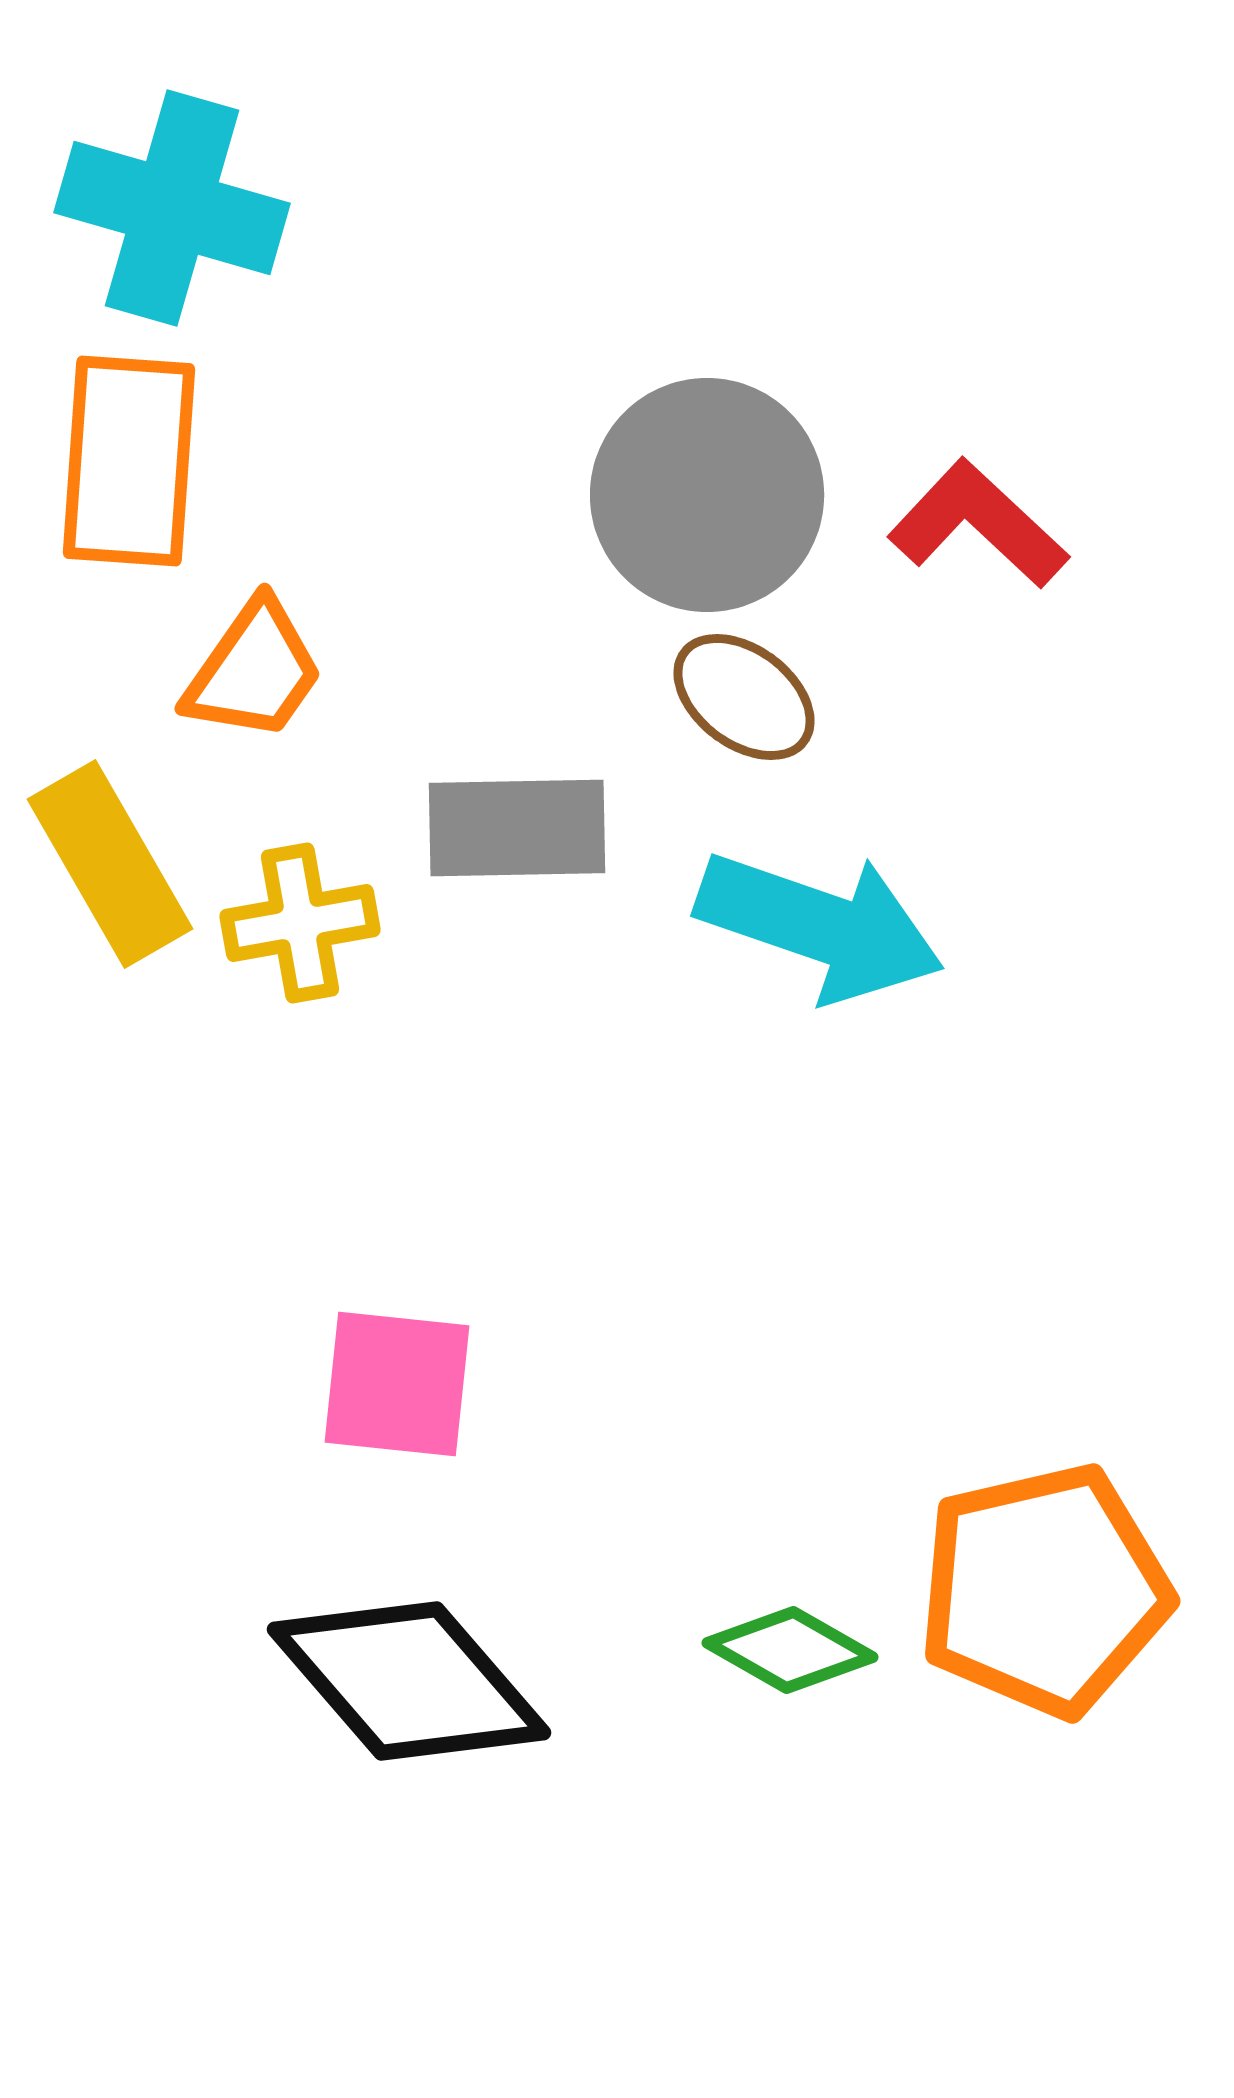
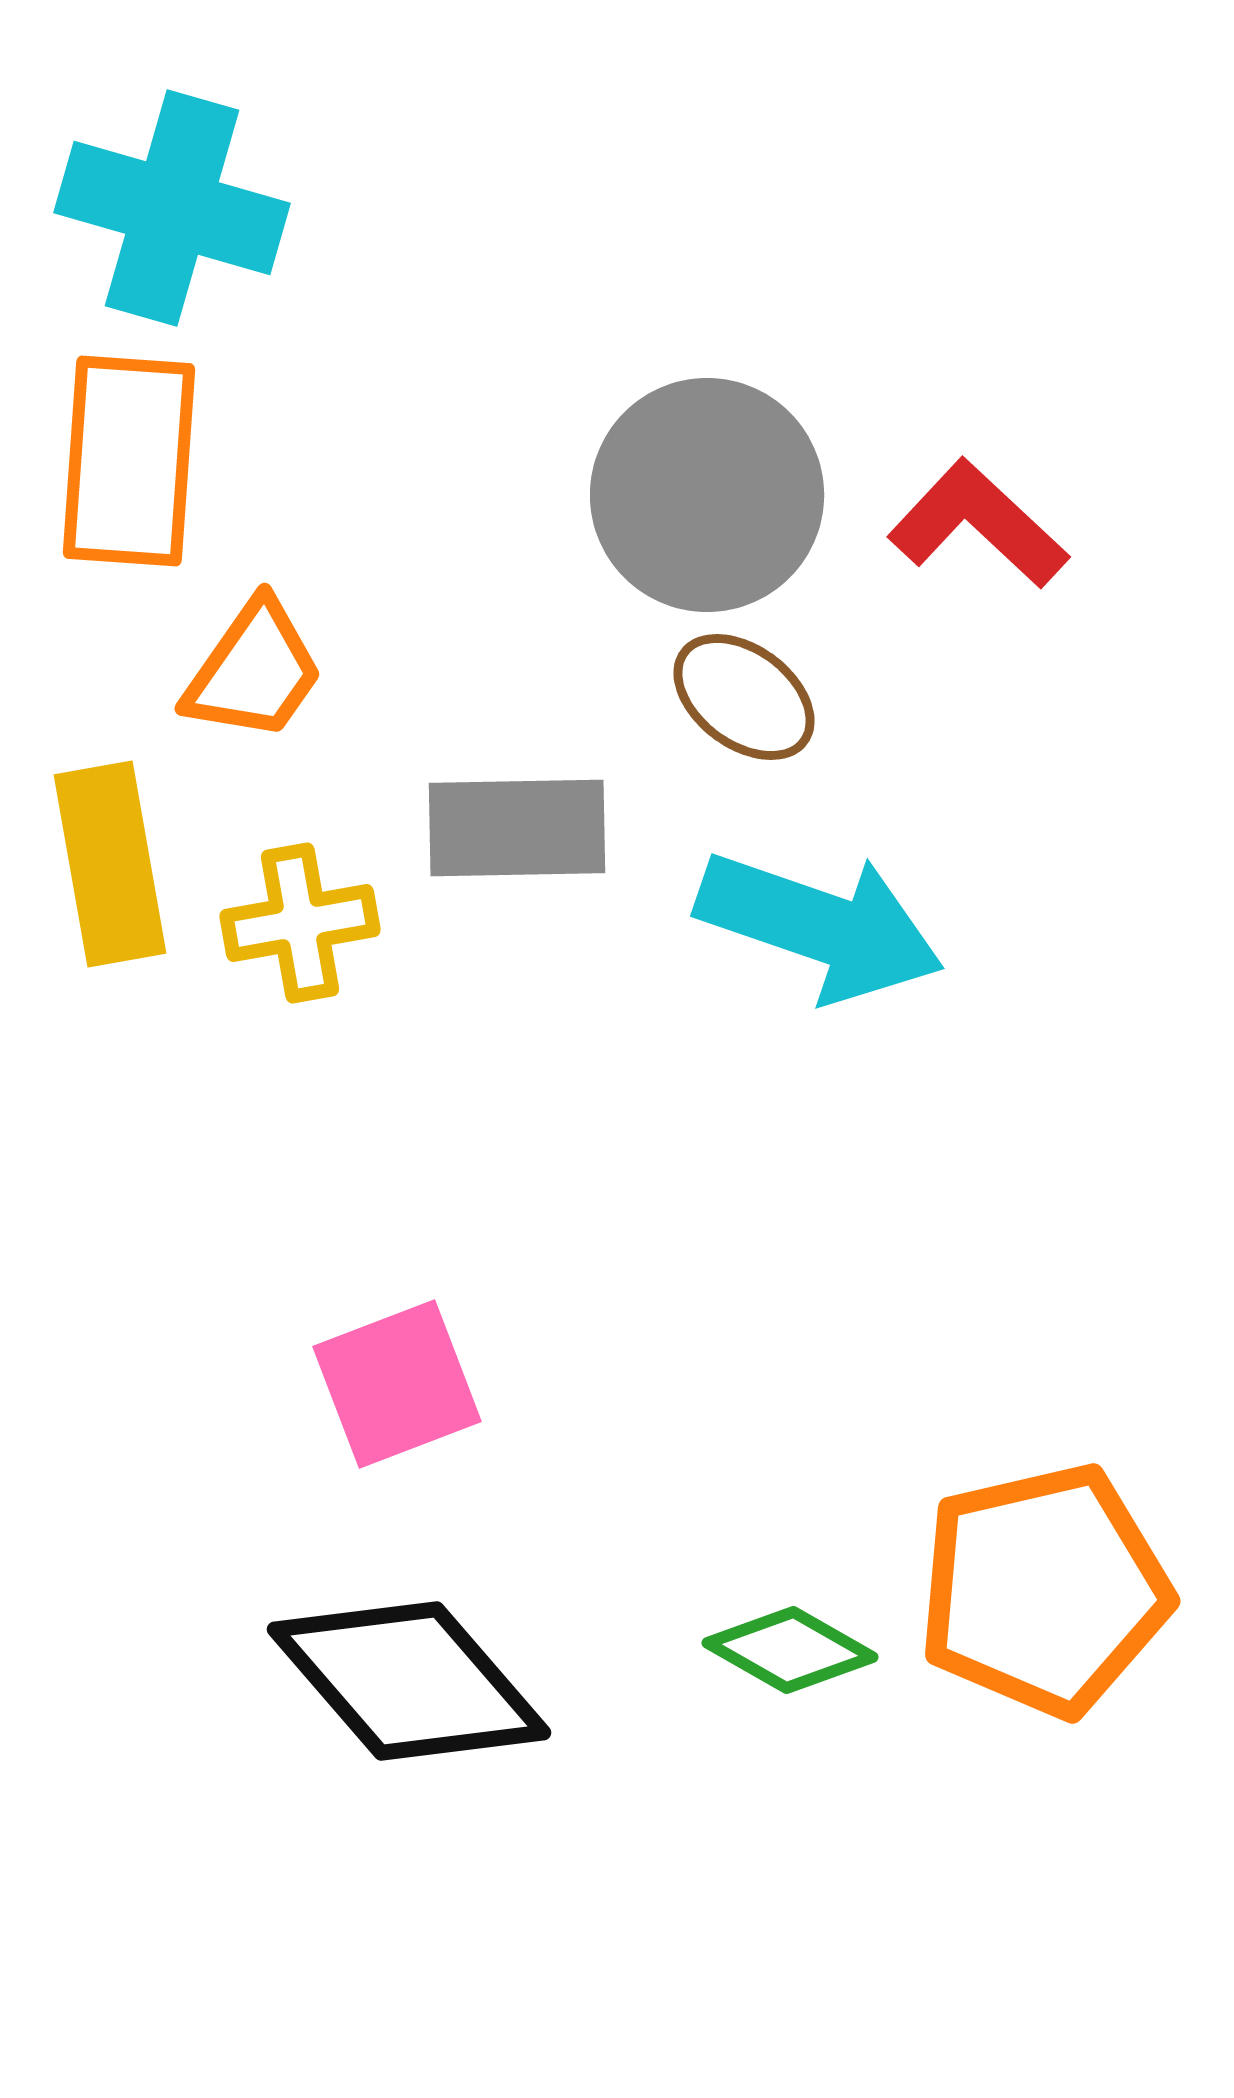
yellow rectangle: rotated 20 degrees clockwise
pink square: rotated 27 degrees counterclockwise
